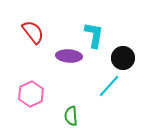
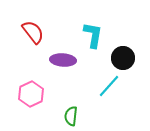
cyan L-shape: moved 1 px left
purple ellipse: moved 6 px left, 4 px down
green semicircle: rotated 12 degrees clockwise
